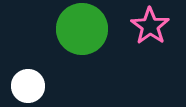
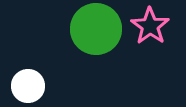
green circle: moved 14 px right
